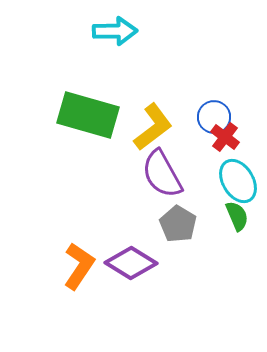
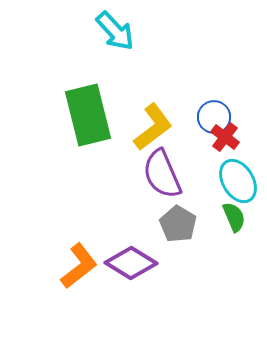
cyan arrow: rotated 48 degrees clockwise
green rectangle: rotated 60 degrees clockwise
purple semicircle: rotated 6 degrees clockwise
green semicircle: moved 3 px left, 1 px down
orange L-shape: rotated 18 degrees clockwise
